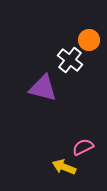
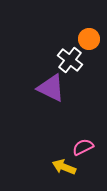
orange circle: moved 1 px up
purple triangle: moved 8 px right; rotated 12 degrees clockwise
